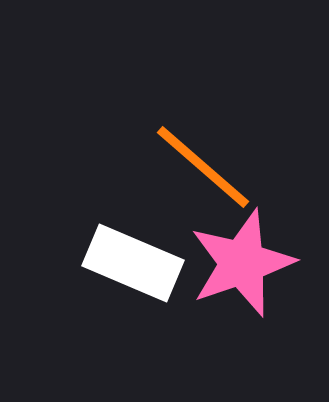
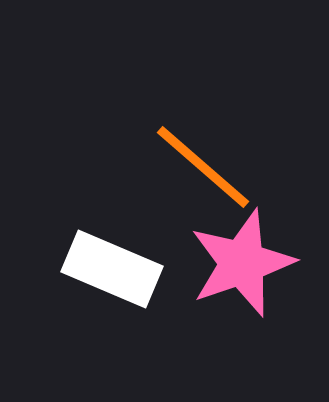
white rectangle: moved 21 px left, 6 px down
